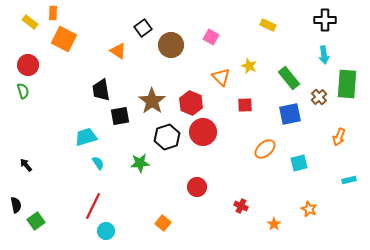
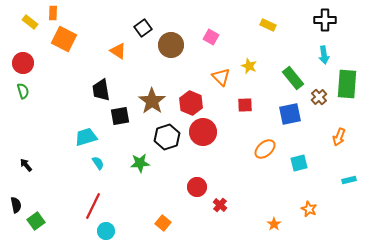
red circle at (28, 65): moved 5 px left, 2 px up
green rectangle at (289, 78): moved 4 px right
red cross at (241, 206): moved 21 px left, 1 px up; rotated 16 degrees clockwise
